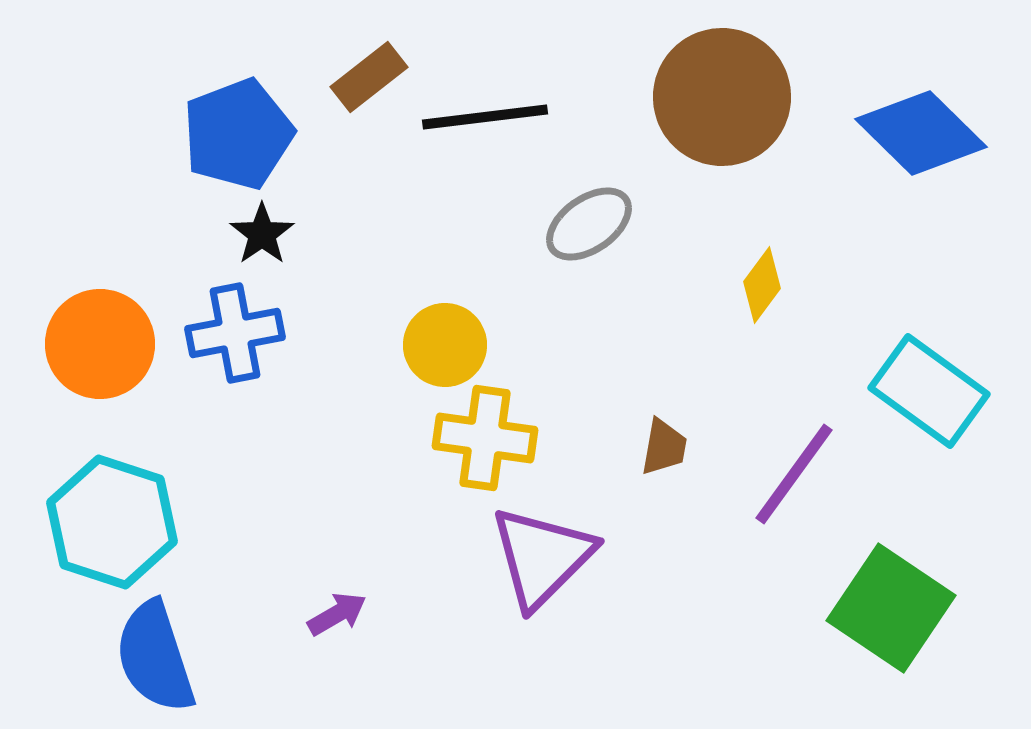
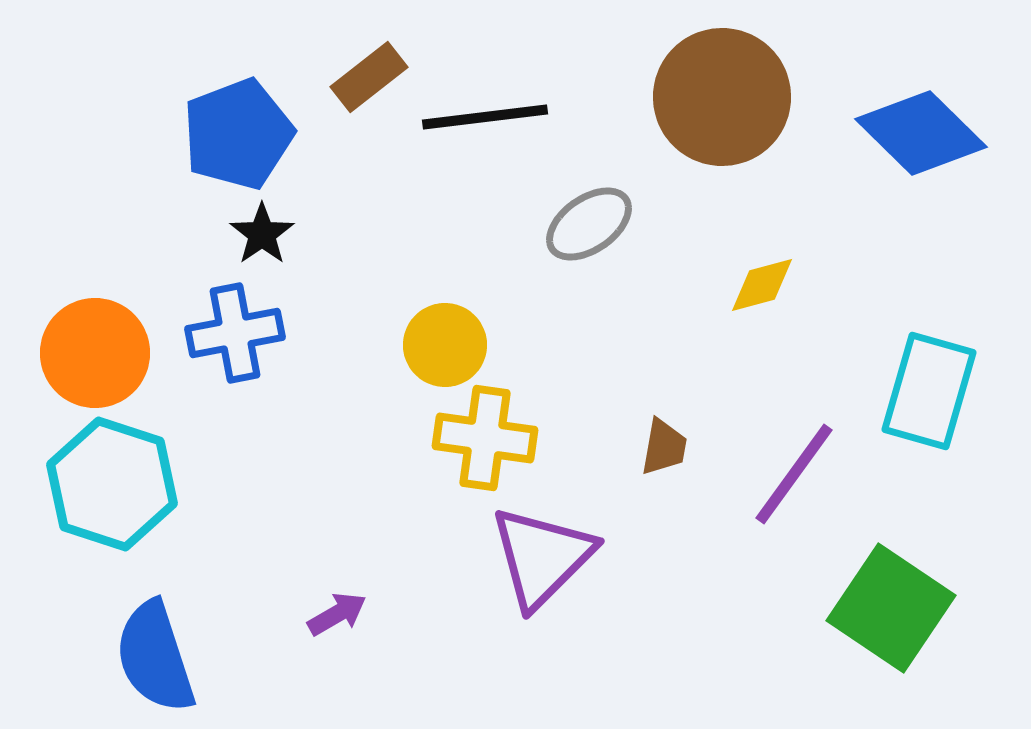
yellow diamond: rotated 38 degrees clockwise
orange circle: moved 5 px left, 9 px down
cyan rectangle: rotated 70 degrees clockwise
cyan hexagon: moved 38 px up
